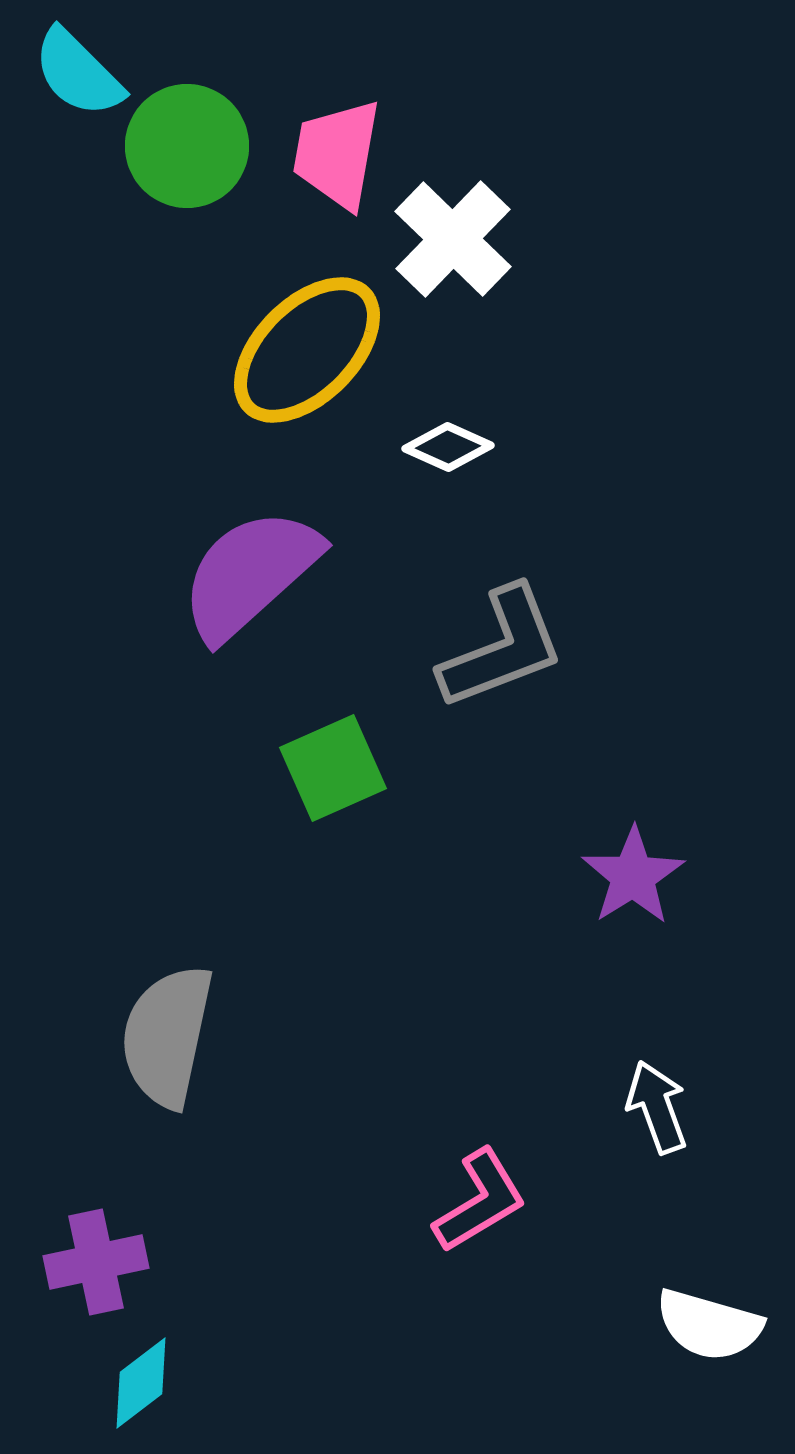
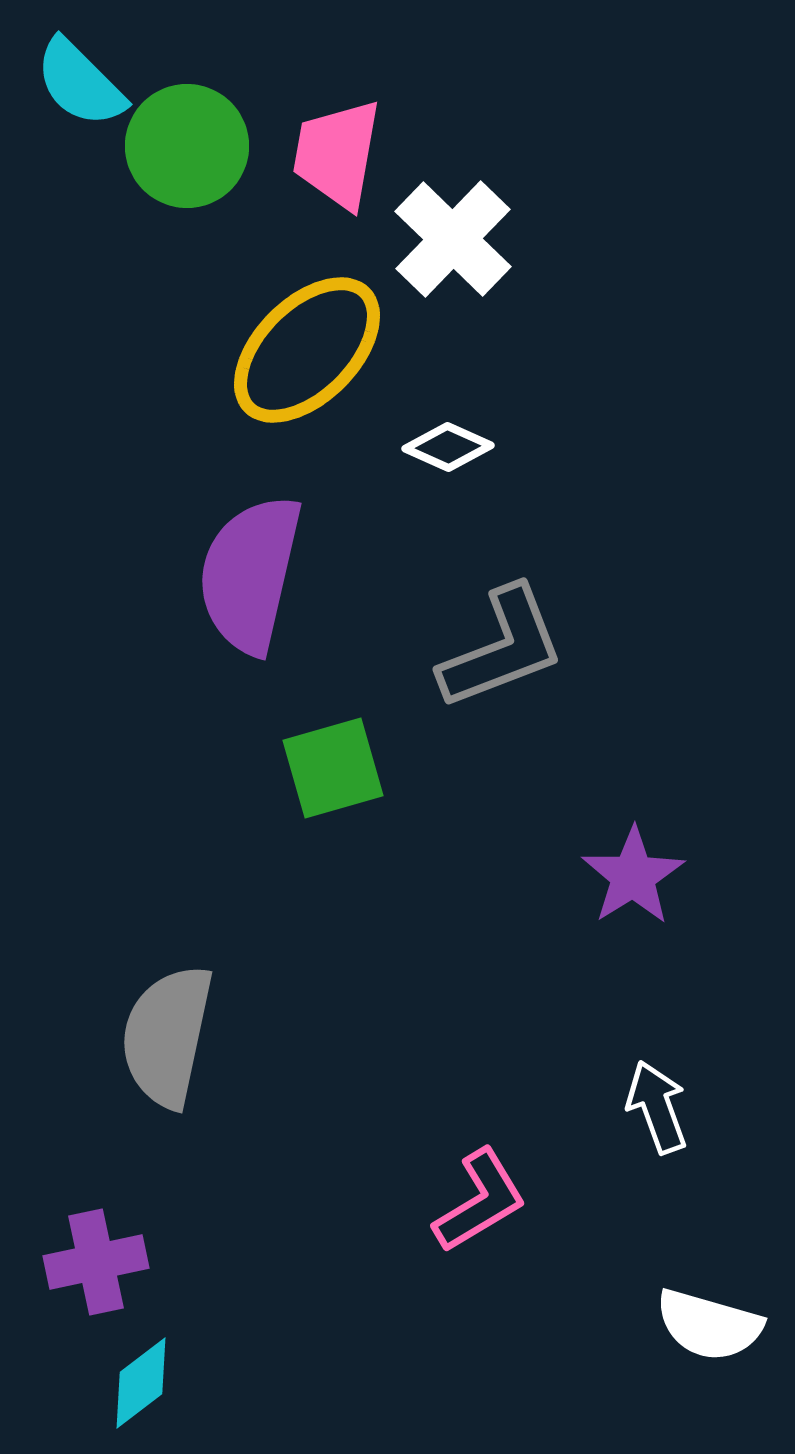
cyan semicircle: moved 2 px right, 10 px down
purple semicircle: rotated 35 degrees counterclockwise
green square: rotated 8 degrees clockwise
